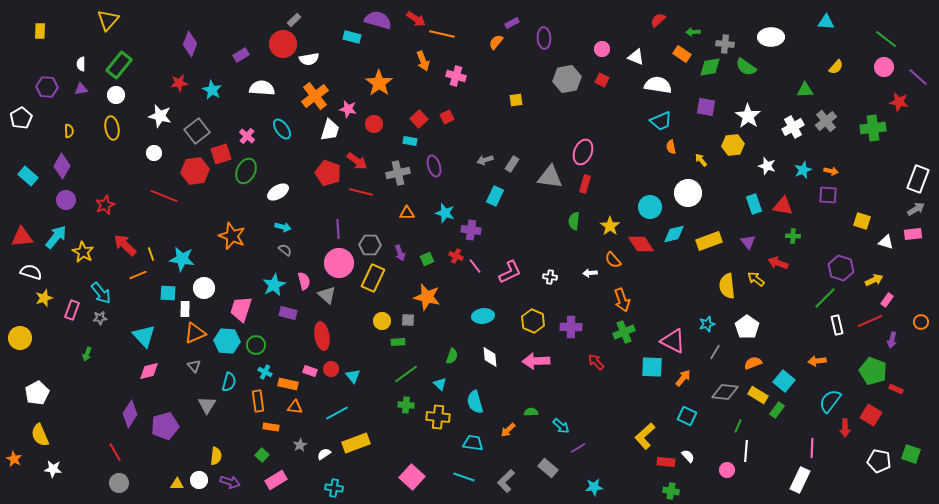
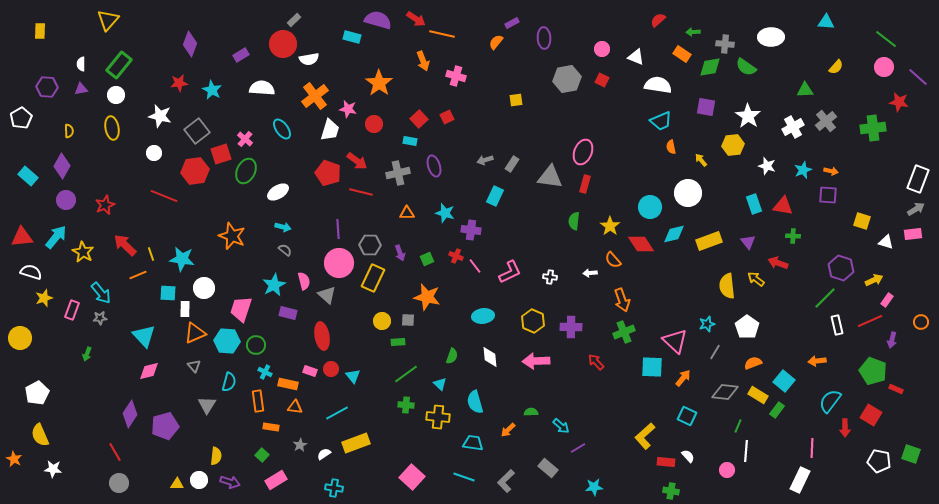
pink cross at (247, 136): moved 2 px left, 3 px down
pink triangle at (673, 341): moved 2 px right; rotated 16 degrees clockwise
